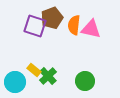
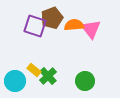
orange semicircle: rotated 78 degrees clockwise
pink triangle: rotated 40 degrees clockwise
cyan circle: moved 1 px up
